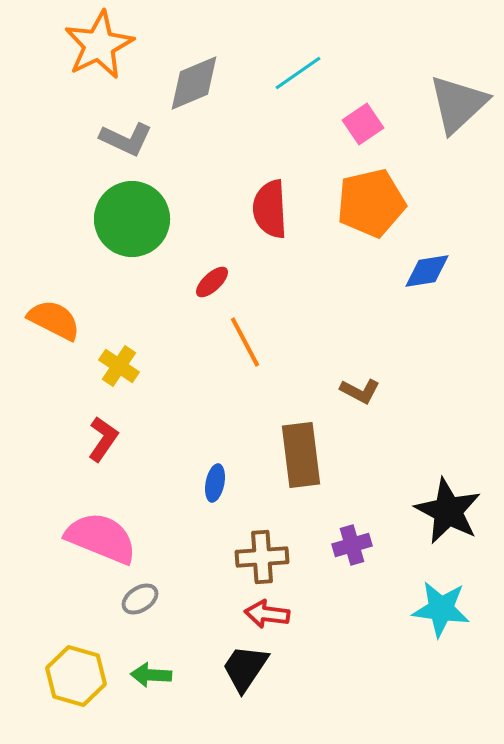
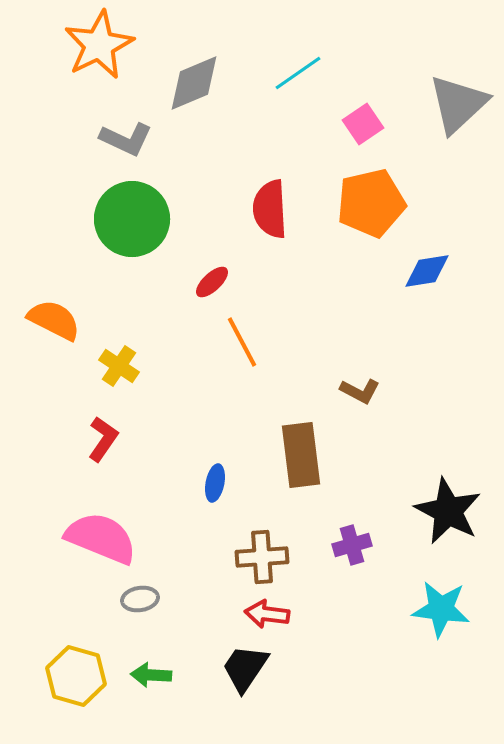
orange line: moved 3 px left
gray ellipse: rotated 24 degrees clockwise
